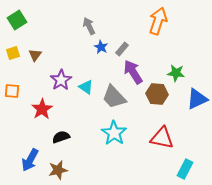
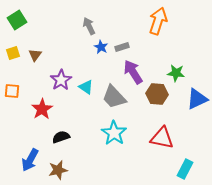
gray rectangle: moved 2 px up; rotated 32 degrees clockwise
